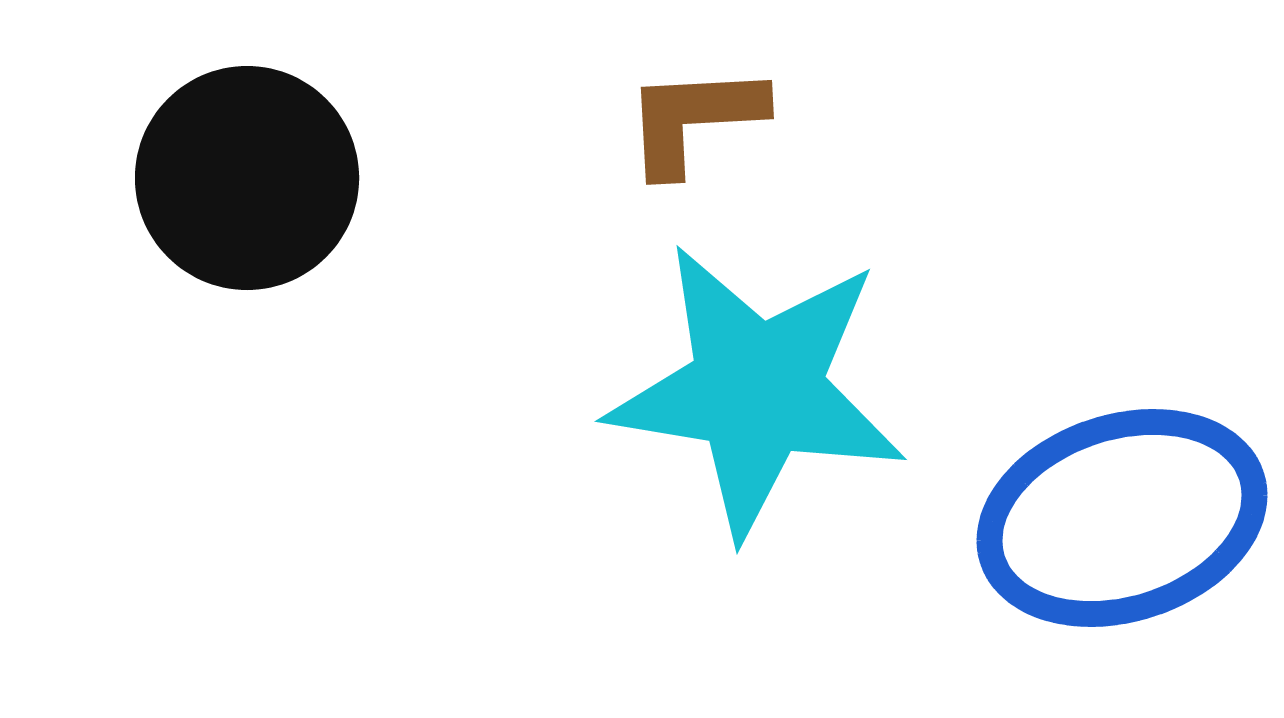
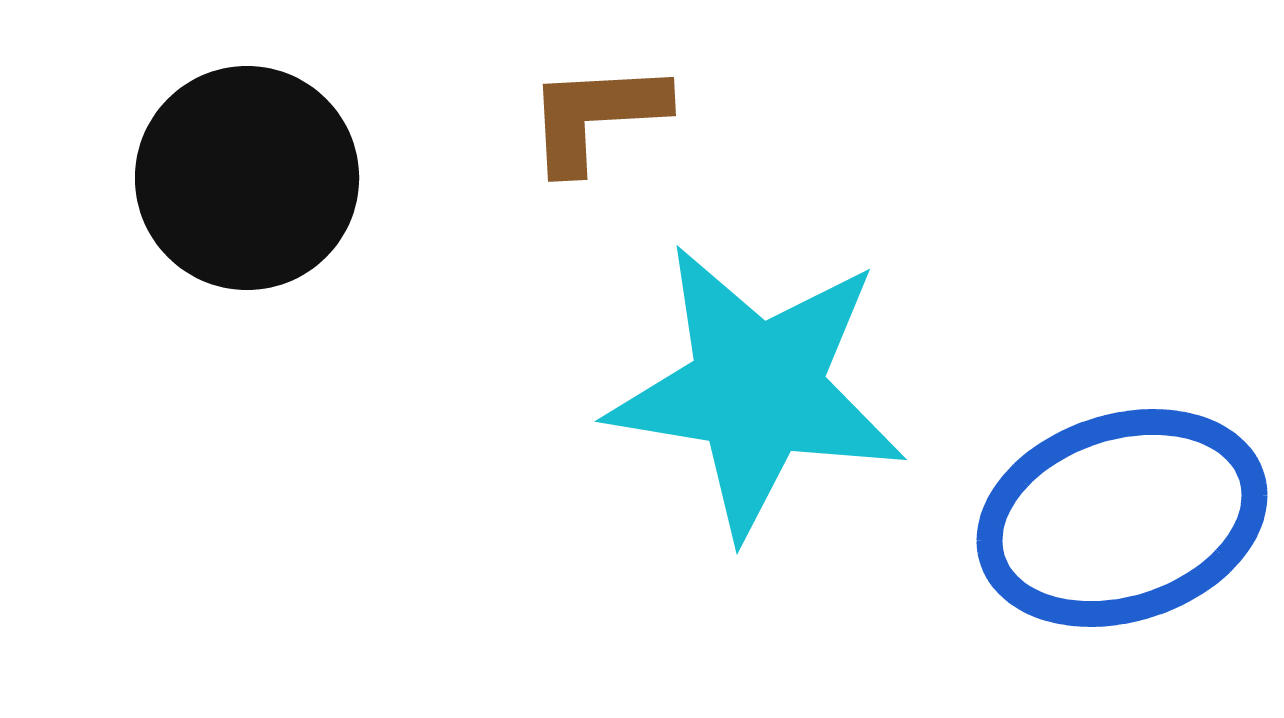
brown L-shape: moved 98 px left, 3 px up
